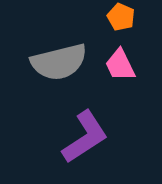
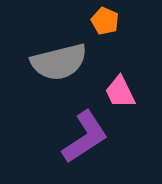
orange pentagon: moved 16 px left, 4 px down
pink trapezoid: moved 27 px down
